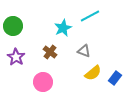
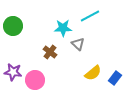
cyan star: rotated 24 degrees clockwise
gray triangle: moved 6 px left, 7 px up; rotated 24 degrees clockwise
purple star: moved 3 px left, 15 px down; rotated 24 degrees counterclockwise
pink circle: moved 8 px left, 2 px up
